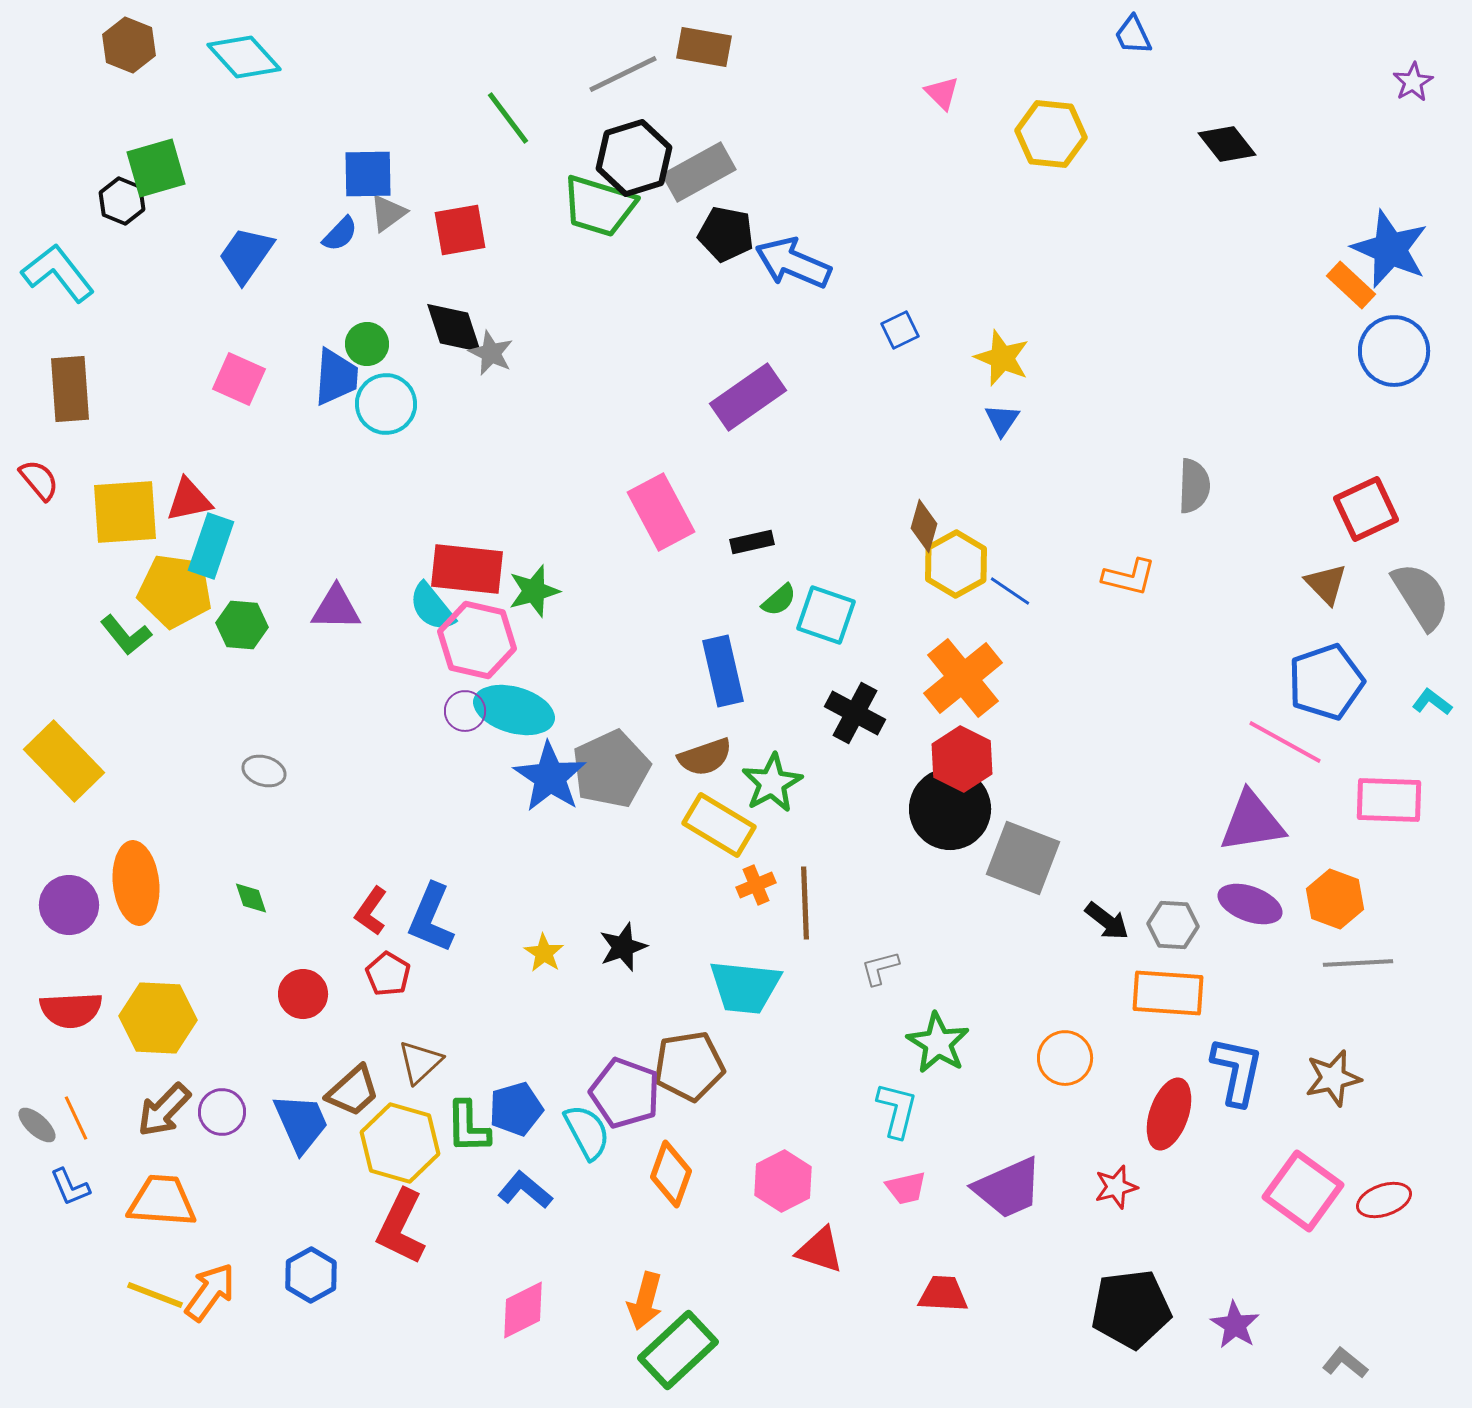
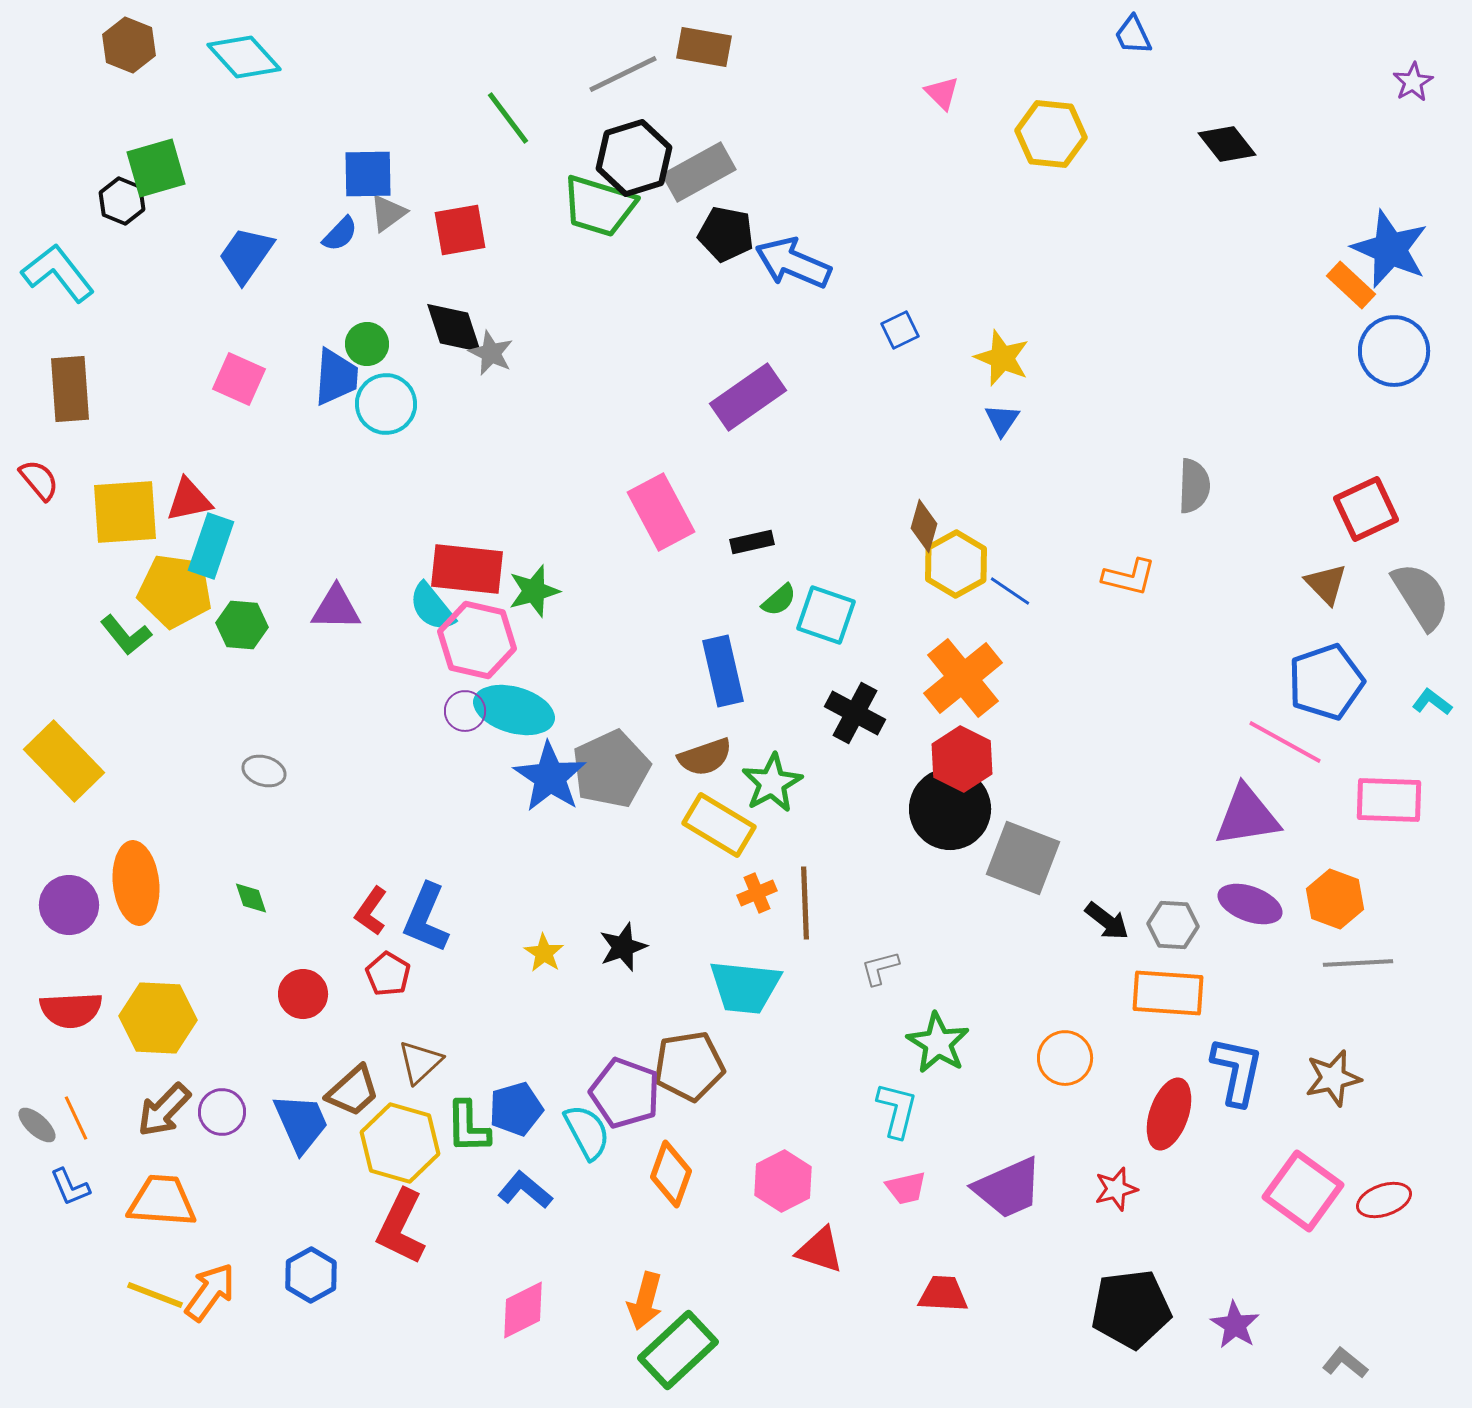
purple triangle at (1252, 822): moved 5 px left, 6 px up
orange cross at (756, 885): moved 1 px right, 8 px down
blue L-shape at (431, 918): moved 5 px left
red star at (1116, 1187): moved 2 px down
